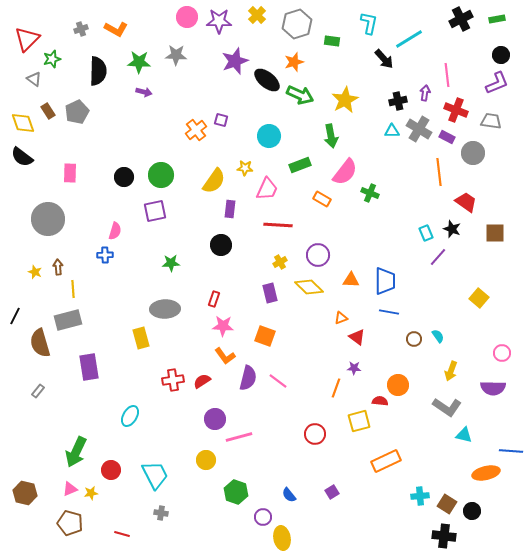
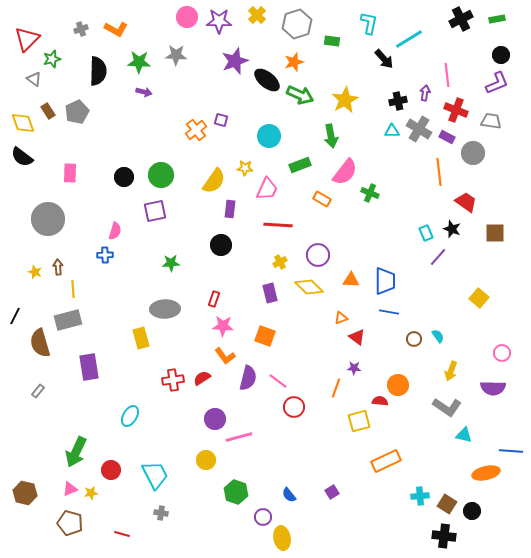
red semicircle at (202, 381): moved 3 px up
red circle at (315, 434): moved 21 px left, 27 px up
